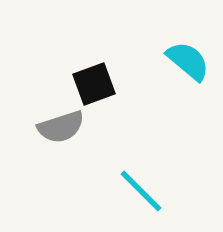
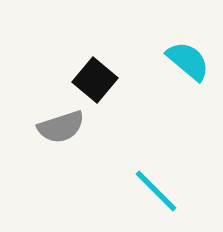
black square: moved 1 px right, 4 px up; rotated 30 degrees counterclockwise
cyan line: moved 15 px right
